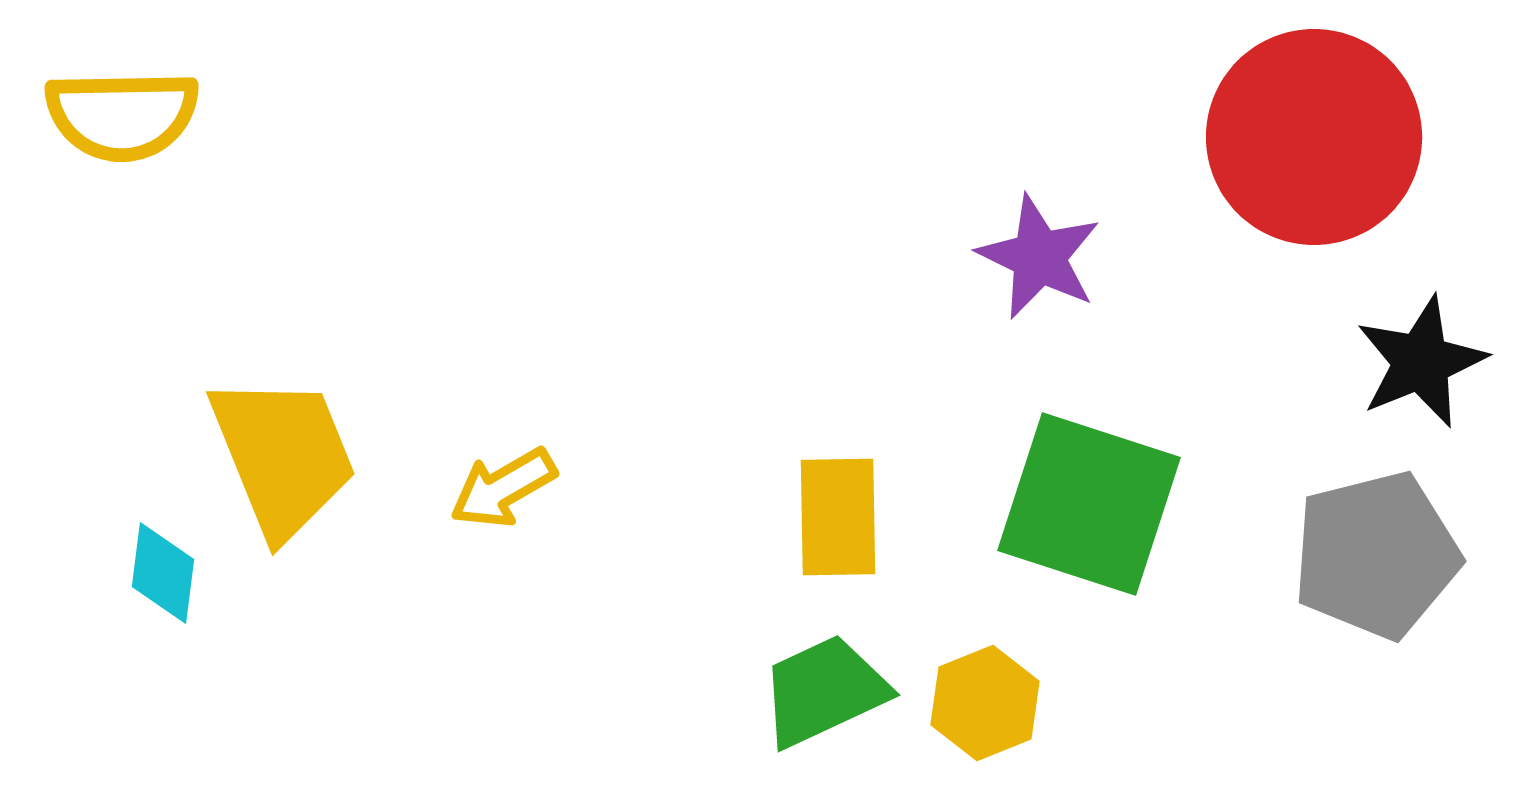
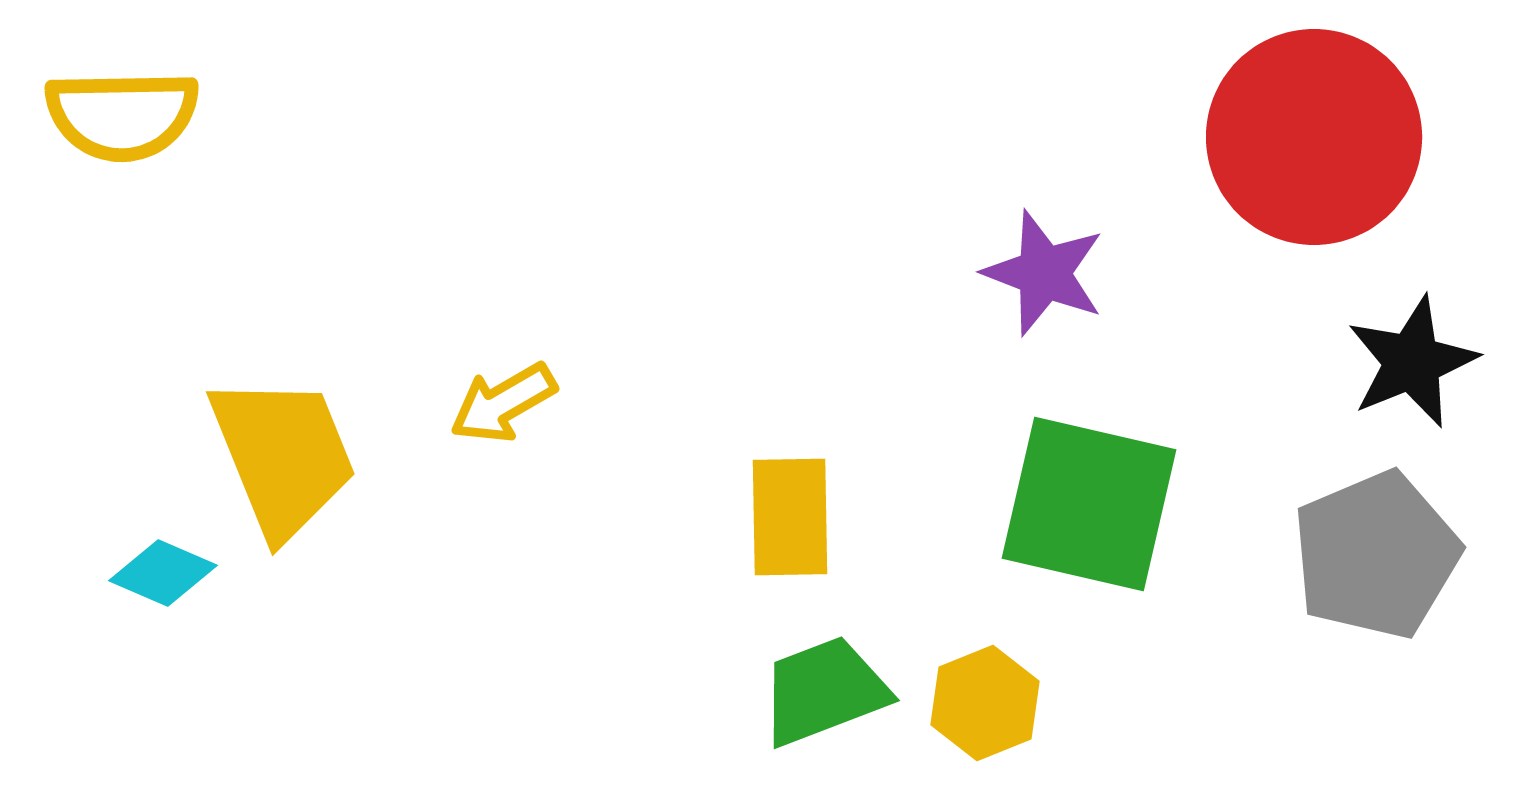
purple star: moved 5 px right, 16 px down; rotated 5 degrees counterclockwise
black star: moved 9 px left
yellow arrow: moved 85 px up
green square: rotated 5 degrees counterclockwise
yellow rectangle: moved 48 px left
gray pentagon: rotated 9 degrees counterclockwise
cyan diamond: rotated 74 degrees counterclockwise
green trapezoid: rotated 4 degrees clockwise
